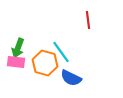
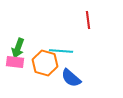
cyan line: moved 1 px up; rotated 50 degrees counterclockwise
pink rectangle: moved 1 px left
blue semicircle: rotated 15 degrees clockwise
